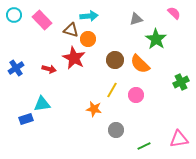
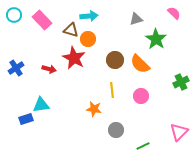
yellow line: rotated 35 degrees counterclockwise
pink circle: moved 5 px right, 1 px down
cyan triangle: moved 1 px left, 1 px down
pink triangle: moved 7 px up; rotated 36 degrees counterclockwise
green line: moved 1 px left
